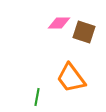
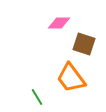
brown square: moved 12 px down
green line: rotated 42 degrees counterclockwise
